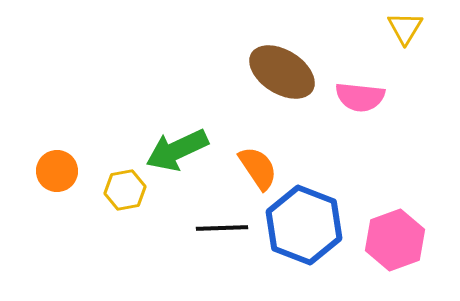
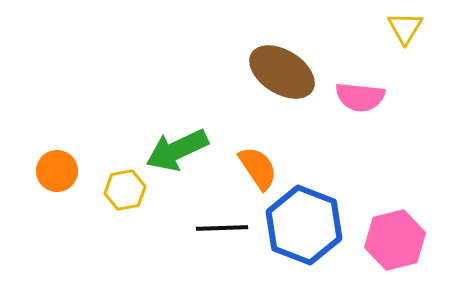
pink hexagon: rotated 6 degrees clockwise
